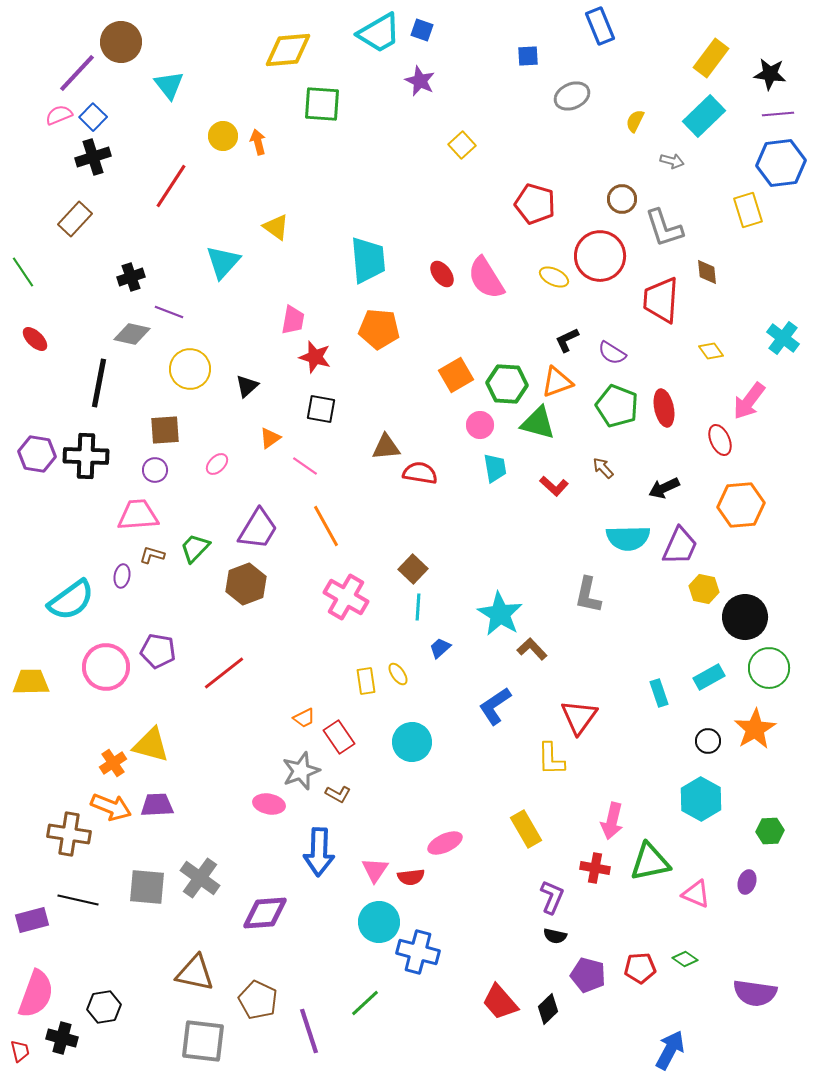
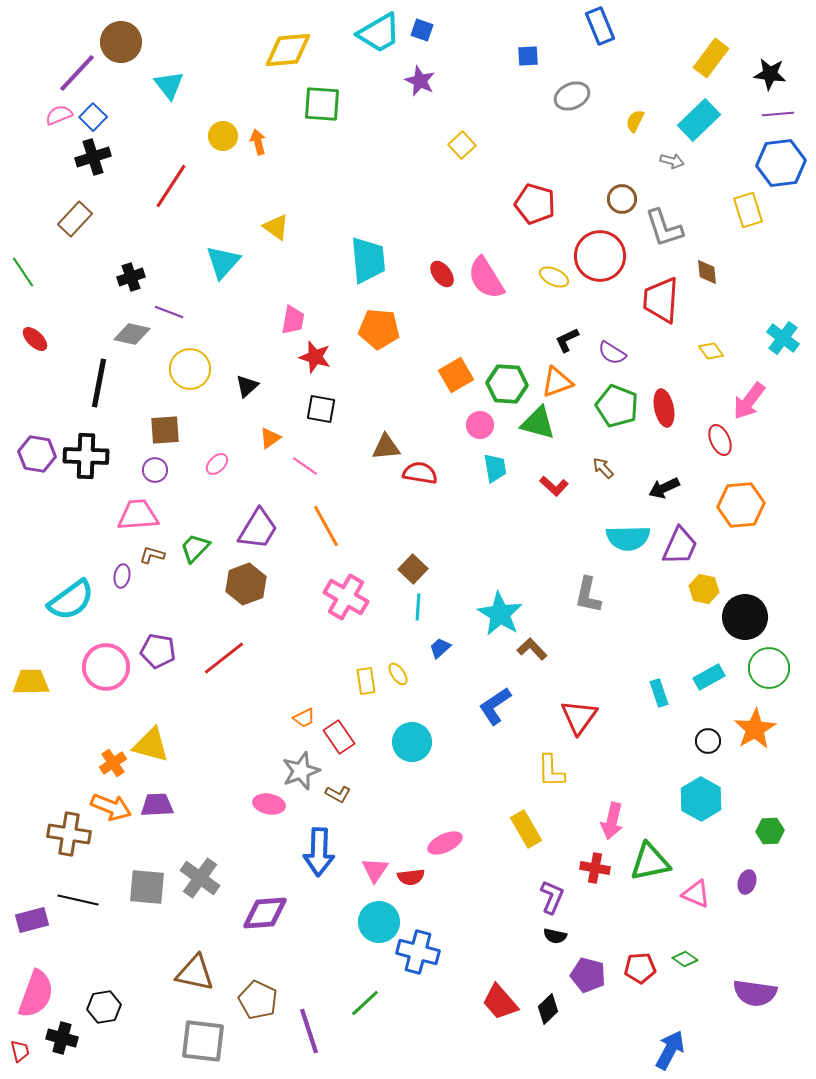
cyan rectangle at (704, 116): moved 5 px left, 4 px down
red line at (224, 673): moved 15 px up
yellow L-shape at (551, 759): moved 12 px down
